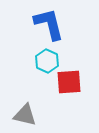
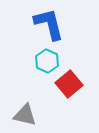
red square: moved 2 px down; rotated 36 degrees counterclockwise
